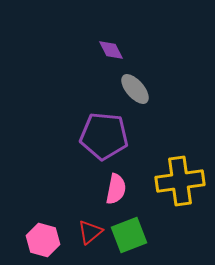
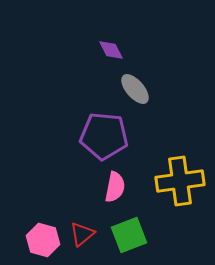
pink semicircle: moved 1 px left, 2 px up
red triangle: moved 8 px left, 2 px down
